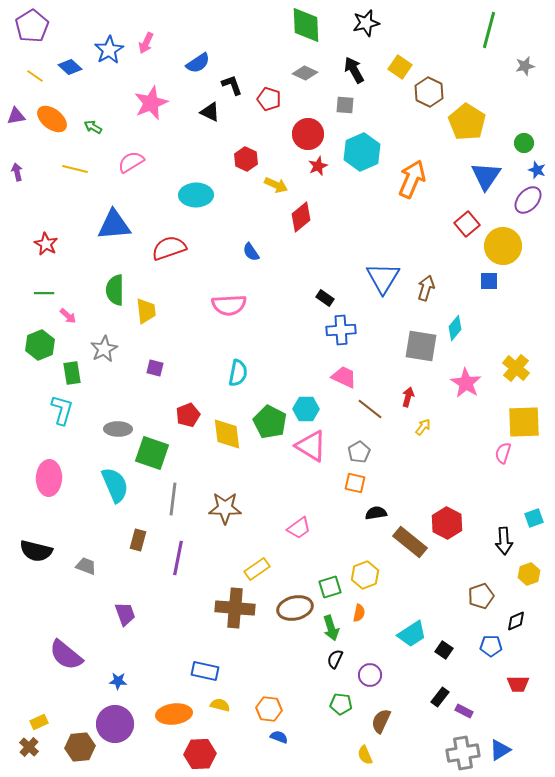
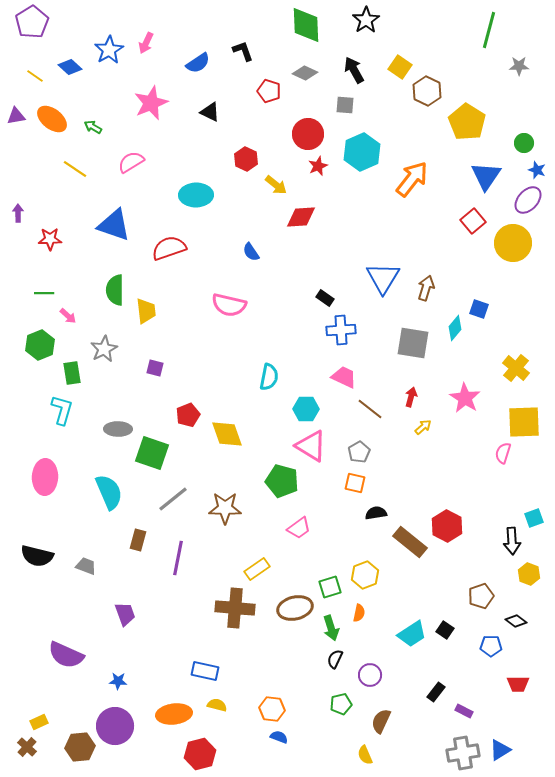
black star at (366, 23): moved 3 px up; rotated 20 degrees counterclockwise
purple pentagon at (32, 26): moved 4 px up
gray star at (525, 66): moved 6 px left; rotated 12 degrees clockwise
black L-shape at (232, 85): moved 11 px right, 34 px up
brown hexagon at (429, 92): moved 2 px left, 1 px up
red pentagon at (269, 99): moved 8 px up
yellow line at (75, 169): rotated 20 degrees clockwise
purple arrow at (17, 172): moved 1 px right, 41 px down; rotated 12 degrees clockwise
orange arrow at (412, 179): rotated 15 degrees clockwise
yellow arrow at (276, 185): rotated 15 degrees clockwise
red diamond at (301, 217): rotated 36 degrees clockwise
red square at (467, 224): moved 6 px right, 3 px up
blue triangle at (114, 225): rotated 24 degrees clockwise
red star at (46, 244): moved 4 px right, 5 px up; rotated 30 degrees counterclockwise
yellow circle at (503, 246): moved 10 px right, 3 px up
blue square at (489, 281): moved 10 px left, 28 px down; rotated 18 degrees clockwise
pink semicircle at (229, 305): rotated 16 degrees clockwise
gray square at (421, 346): moved 8 px left, 3 px up
cyan semicircle at (238, 373): moved 31 px right, 4 px down
pink star at (466, 383): moved 1 px left, 15 px down
red arrow at (408, 397): moved 3 px right
green pentagon at (270, 422): moved 12 px right, 59 px down; rotated 12 degrees counterclockwise
yellow arrow at (423, 427): rotated 12 degrees clockwise
yellow diamond at (227, 434): rotated 12 degrees counterclockwise
pink ellipse at (49, 478): moved 4 px left, 1 px up
cyan semicircle at (115, 485): moved 6 px left, 7 px down
gray line at (173, 499): rotated 44 degrees clockwise
red hexagon at (447, 523): moved 3 px down
black arrow at (504, 541): moved 8 px right
black semicircle at (36, 551): moved 1 px right, 5 px down
yellow hexagon at (529, 574): rotated 20 degrees counterclockwise
black diamond at (516, 621): rotated 60 degrees clockwise
black square at (444, 650): moved 1 px right, 20 px up
purple semicircle at (66, 655): rotated 15 degrees counterclockwise
black rectangle at (440, 697): moved 4 px left, 5 px up
green pentagon at (341, 704): rotated 20 degrees counterclockwise
yellow semicircle at (220, 705): moved 3 px left
orange hexagon at (269, 709): moved 3 px right
purple circle at (115, 724): moved 2 px down
brown cross at (29, 747): moved 2 px left
red hexagon at (200, 754): rotated 12 degrees counterclockwise
